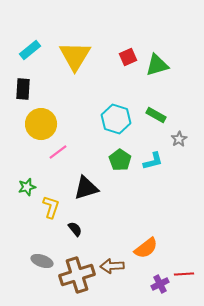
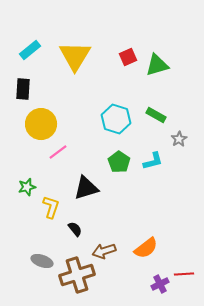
green pentagon: moved 1 px left, 2 px down
brown arrow: moved 8 px left, 15 px up; rotated 15 degrees counterclockwise
